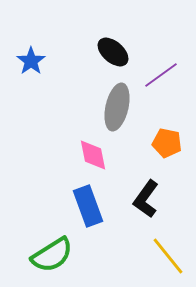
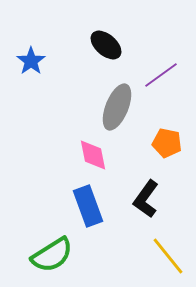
black ellipse: moved 7 px left, 7 px up
gray ellipse: rotated 9 degrees clockwise
